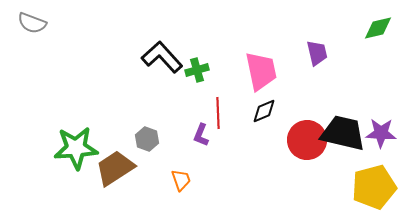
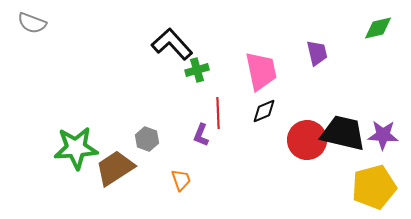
black L-shape: moved 10 px right, 13 px up
purple star: moved 2 px right, 2 px down
